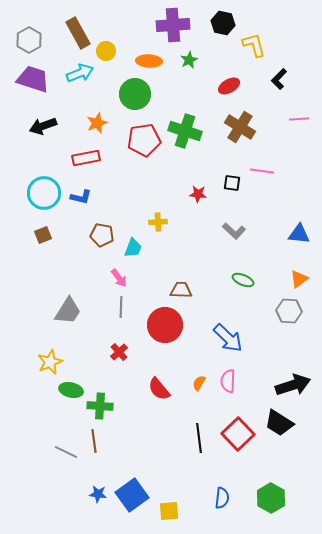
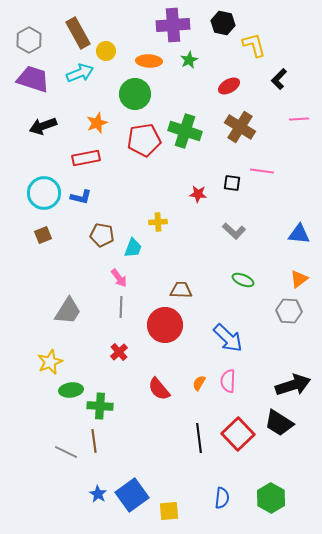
green ellipse at (71, 390): rotated 20 degrees counterclockwise
blue star at (98, 494): rotated 24 degrees clockwise
